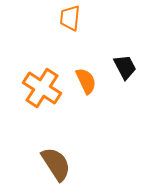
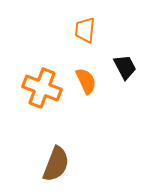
orange trapezoid: moved 15 px right, 12 px down
orange cross: rotated 12 degrees counterclockwise
brown semicircle: rotated 54 degrees clockwise
